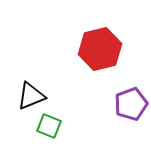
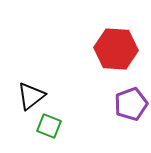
red hexagon: moved 16 px right; rotated 18 degrees clockwise
black triangle: rotated 16 degrees counterclockwise
